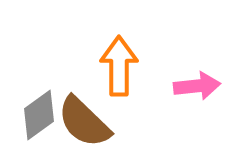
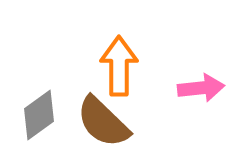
pink arrow: moved 4 px right, 2 px down
brown semicircle: moved 19 px right
